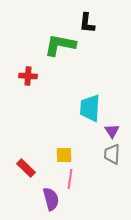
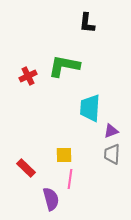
green L-shape: moved 4 px right, 21 px down
red cross: rotated 30 degrees counterclockwise
purple triangle: moved 1 px left; rotated 42 degrees clockwise
